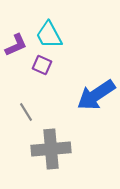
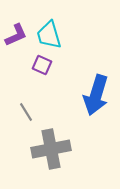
cyan trapezoid: rotated 12 degrees clockwise
purple L-shape: moved 10 px up
blue arrow: rotated 39 degrees counterclockwise
gray cross: rotated 6 degrees counterclockwise
